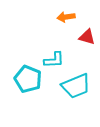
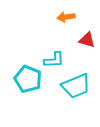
red triangle: moved 3 px down
